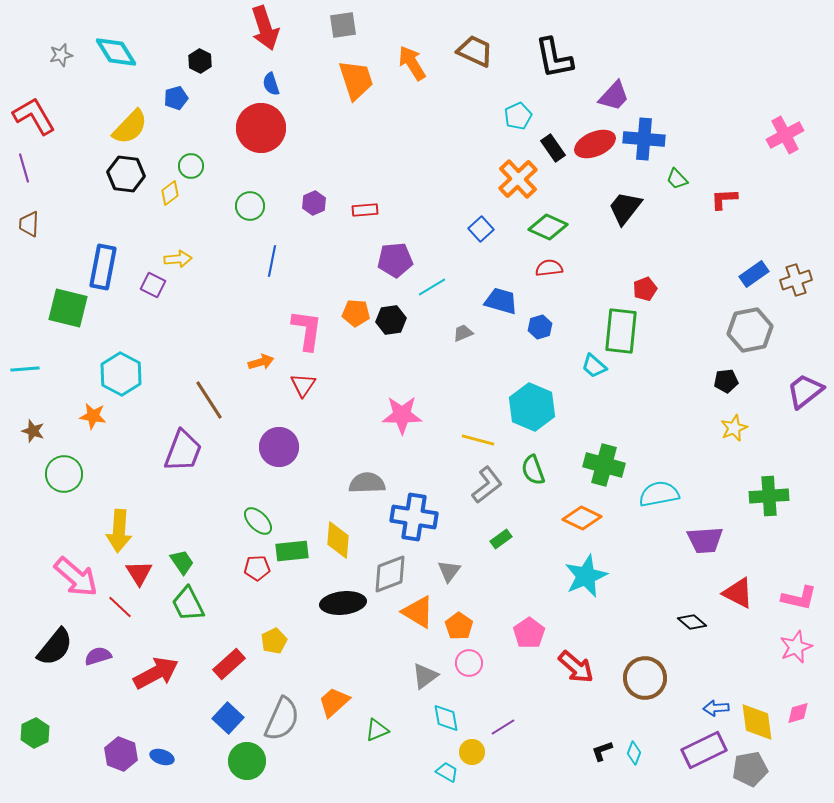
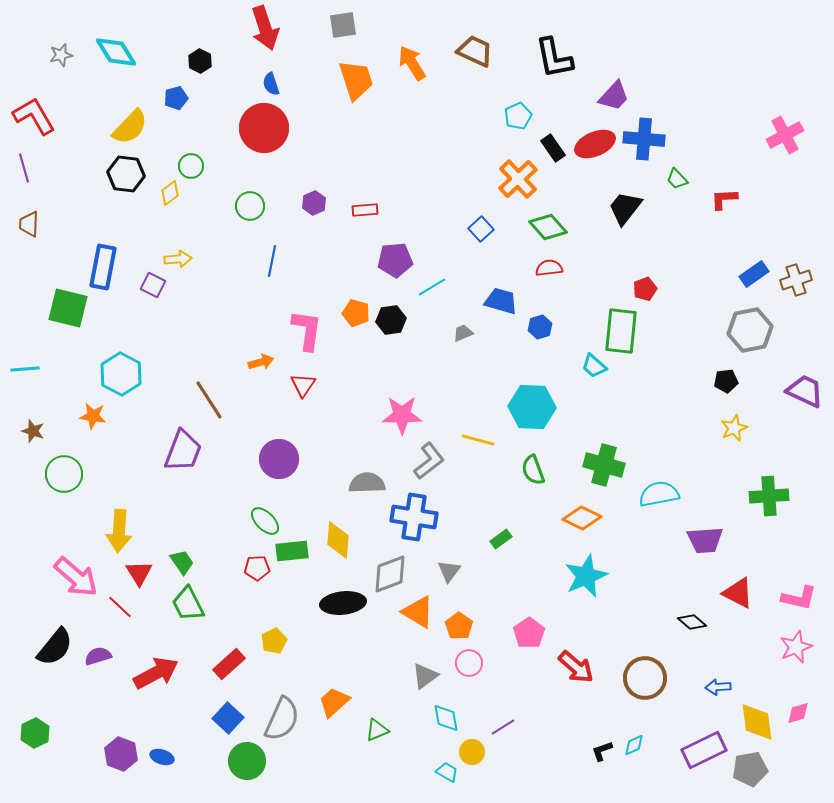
red circle at (261, 128): moved 3 px right
green diamond at (548, 227): rotated 24 degrees clockwise
orange pentagon at (356, 313): rotated 12 degrees clockwise
purple trapezoid at (805, 391): rotated 63 degrees clockwise
cyan hexagon at (532, 407): rotated 21 degrees counterclockwise
purple circle at (279, 447): moved 12 px down
gray L-shape at (487, 485): moved 58 px left, 24 px up
green ellipse at (258, 521): moved 7 px right
blue arrow at (716, 708): moved 2 px right, 21 px up
cyan diamond at (634, 753): moved 8 px up; rotated 45 degrees clockwise
